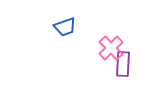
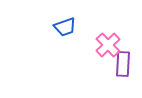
pink cross: moved 3 px left, 3 px up
